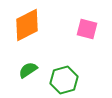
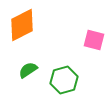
orange diamond: moved 5 px left
pink square: moved 7 px right, 11 px down
